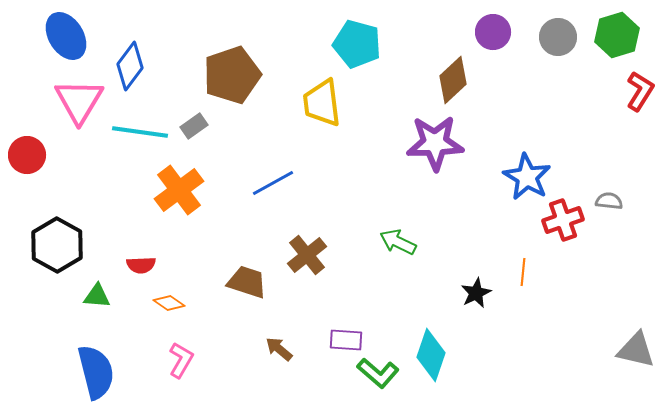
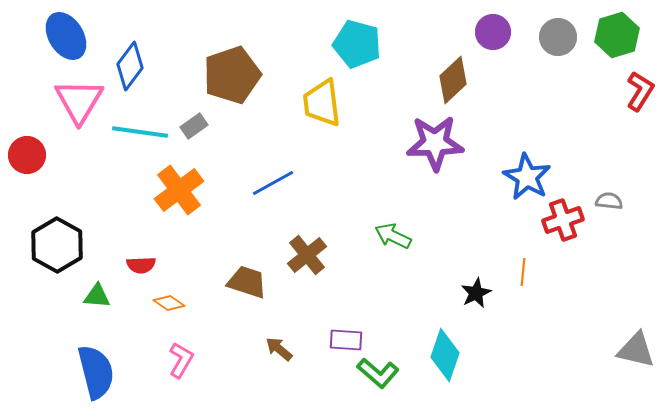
green arrow: moved 5 px left, 6 px up
cyan diamond: moved 14 px right
